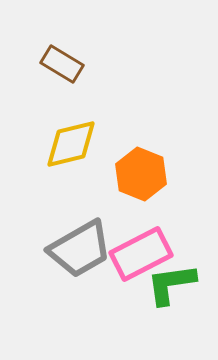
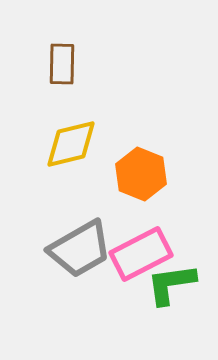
brown rectangle: rotated 60 degrees clockwise
